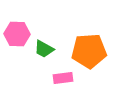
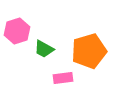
pink hexagon: moved 3 px up; rotated 20 degrees counterclockwise
orange pentagon: rotated 12 degrees counterclockwise
